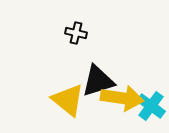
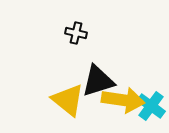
yellow arrow: moved 1 px right, 2 px down
